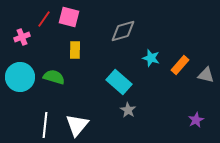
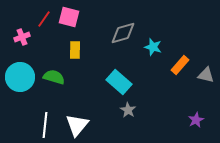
gray diamond: moved 2 px down
cyan star: moved 2 px right, 11 px up
